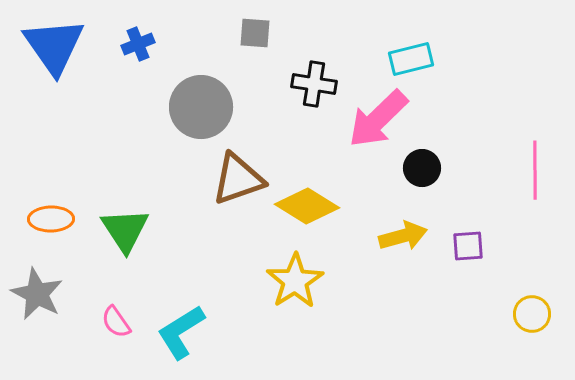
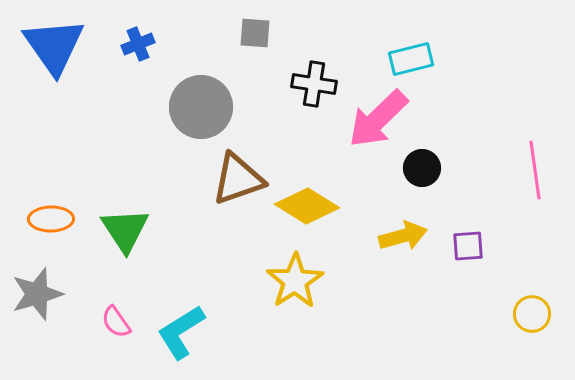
pink line: rotated 8 degrees counterclockwise
gray star: rotated 28 degrees clockwise
